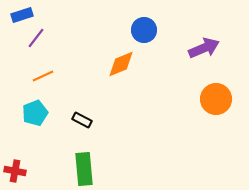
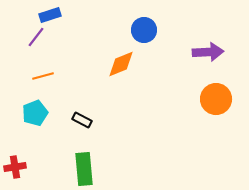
blue rectangle: moved 28 px right
purple line: moved 1 px up
purple arrow: moved 4 px right, 4 px down; rotated 20 degrees clockwise
orange line: rotated 10 degrees clockwise
red cross: moved 4 px up; rotated 20 degrees counterclockwise
